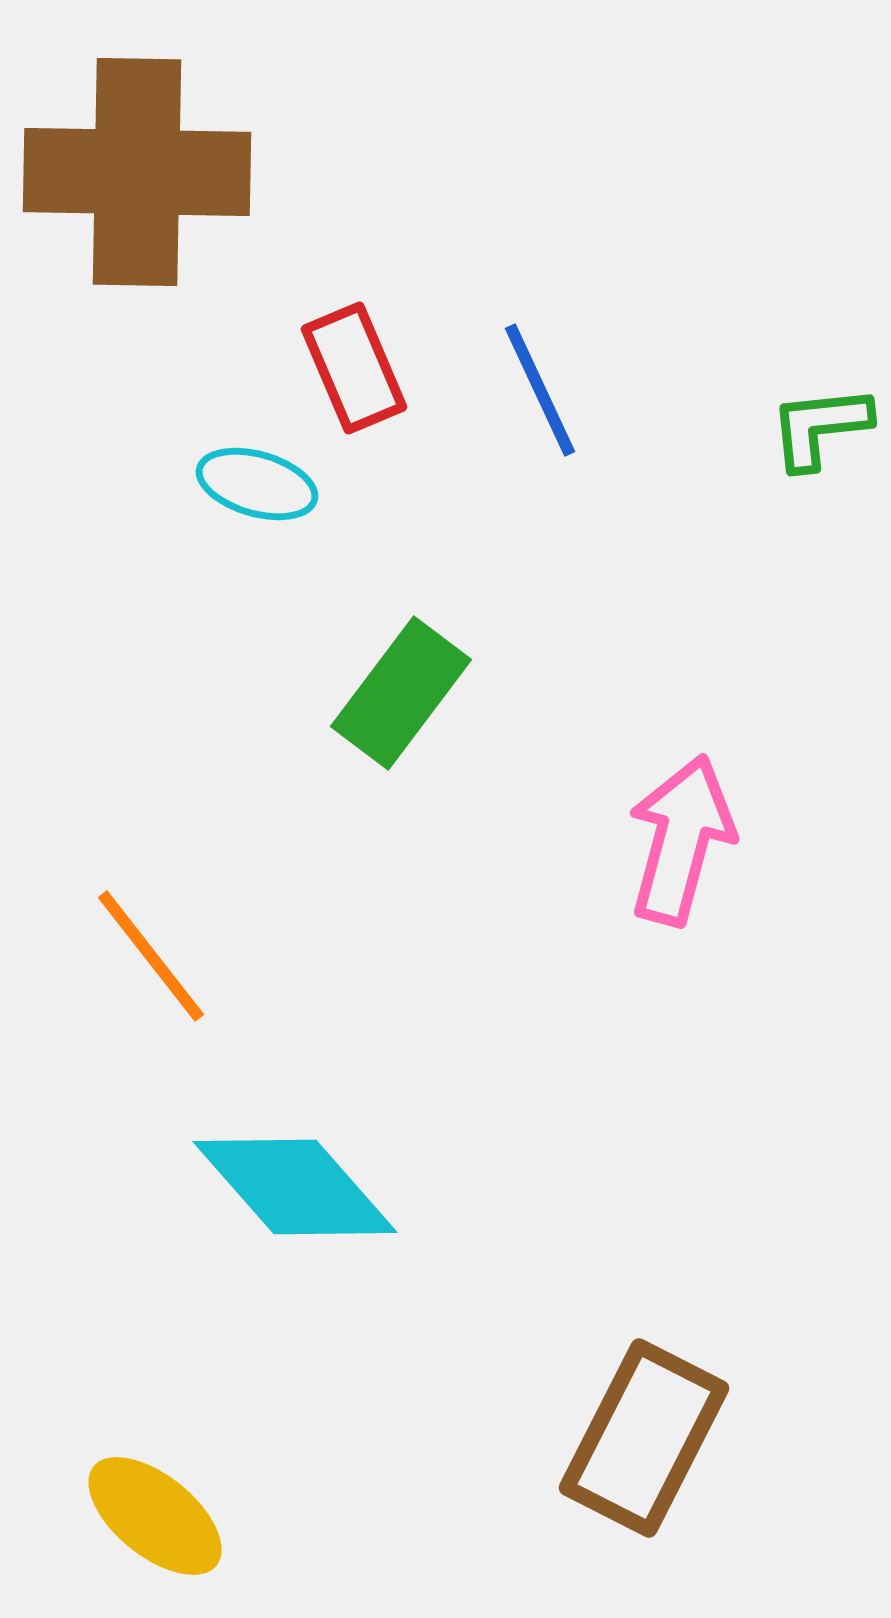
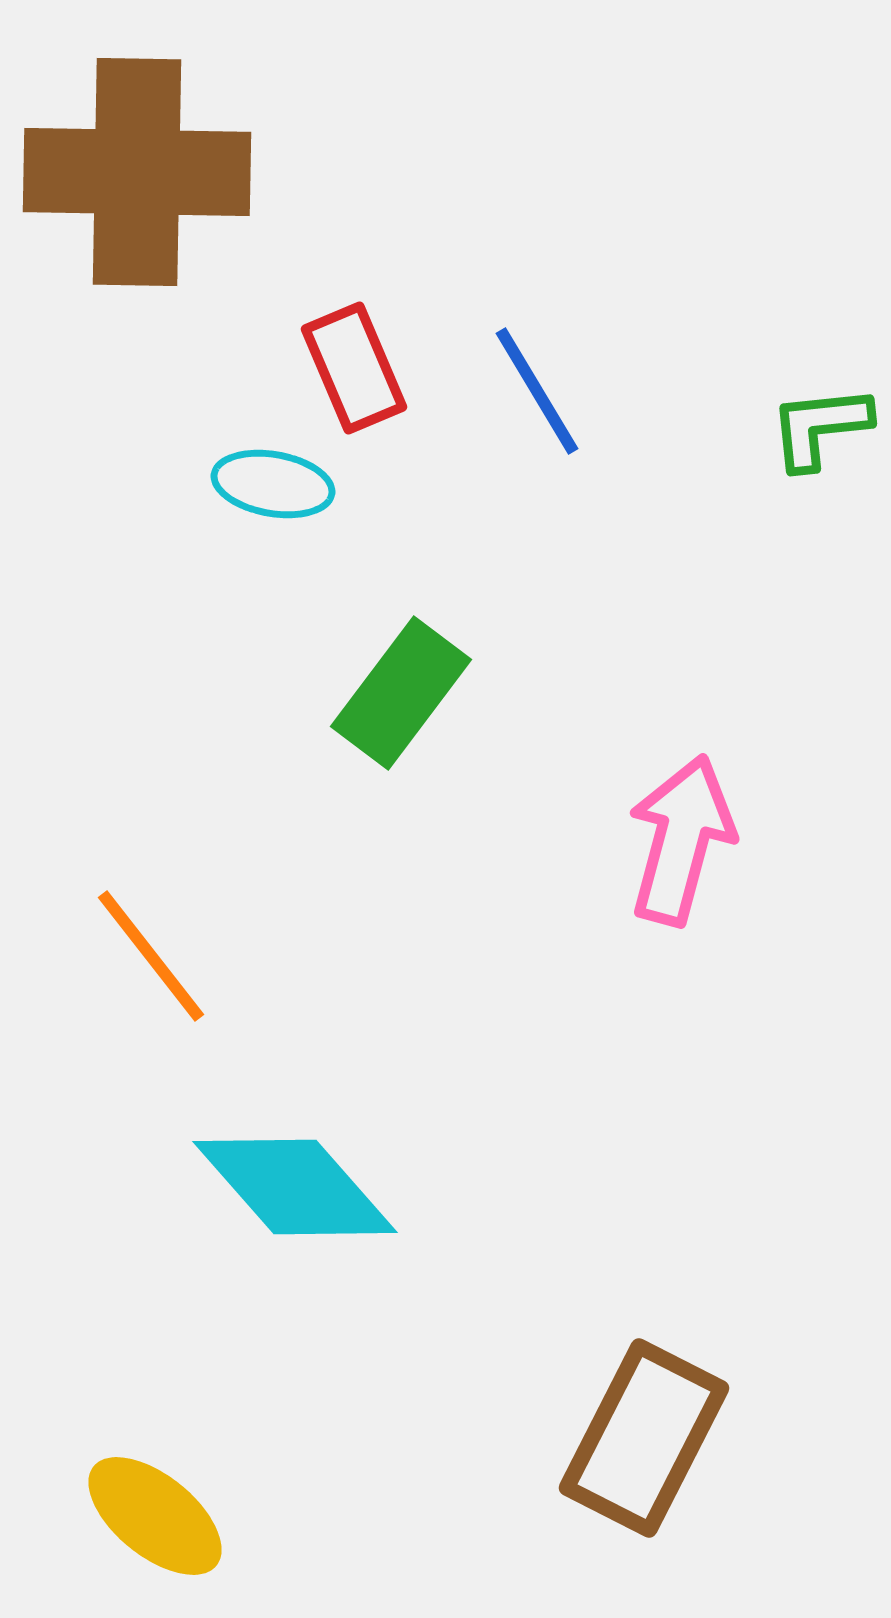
blue line: moved 3 px left, 1 px down; rotated 6 degrees counterclockwise
cyan ellipse: moved 16 px right; rotated 6 degrees counterclockwise
